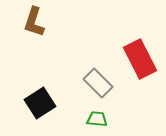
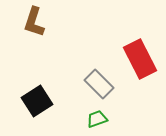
gray rectangle: moved 1 px right, 1 px down
black square: moved 3 px left, 2 px up
green trapezoid: rotated 25 degrees counterclockwise
